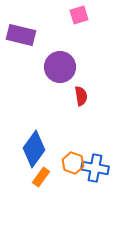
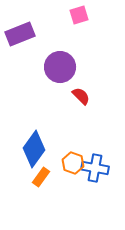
purple rectangle: moved 1 px left, 1 px up; rotated 36 degrees counterclockwise
red semicircle: rotated 36 degrees counterclockwise
